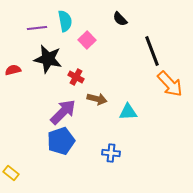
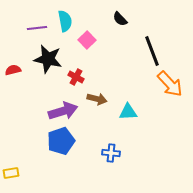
purple arrow: moved 1 px up; rotated 28 degrees clockwise
yellow rectangle: rotated 49 degrees counterclockwise
